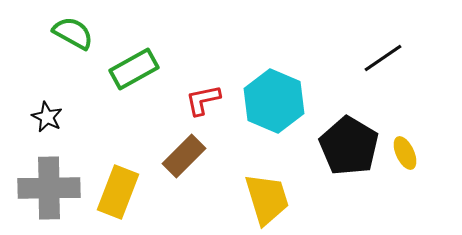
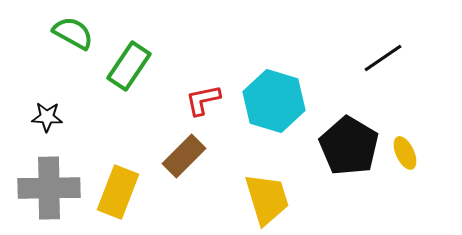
green rectangle: moved 5 px left, 3 px up; rotated 27 degrees counterclockwise
cyan hexagon: rotated 6 degrees counterclockwise
black star: rotated 24 degrees counterclockwise
